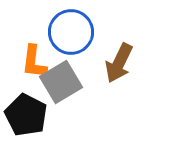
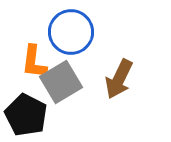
brown arrow: moved 16 px down
